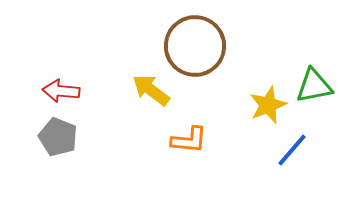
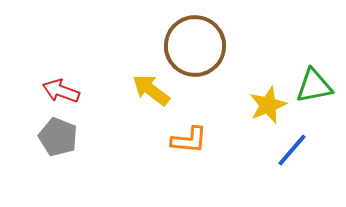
red arrow: rotated 15 degrees clockwise
